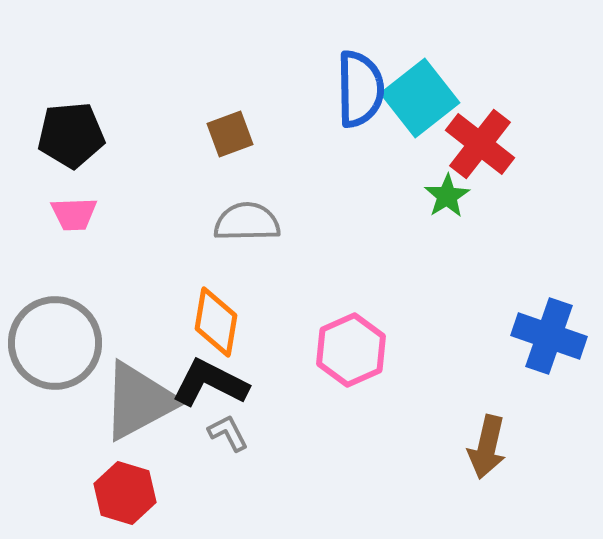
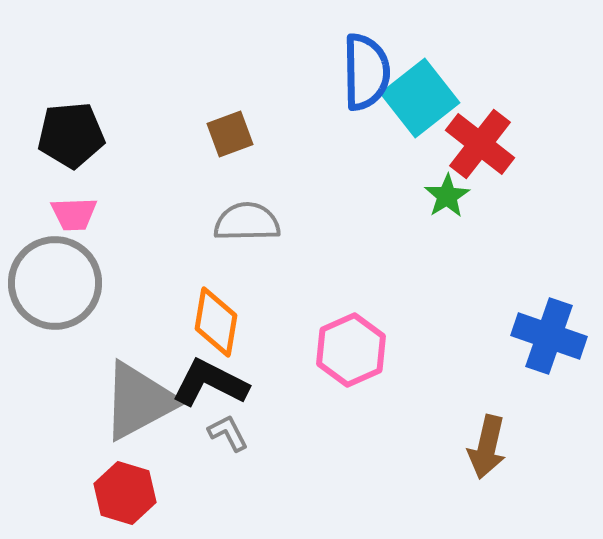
blue semicircle: moved 6 px right, 17 px up
gray circle: moved 60 px up
